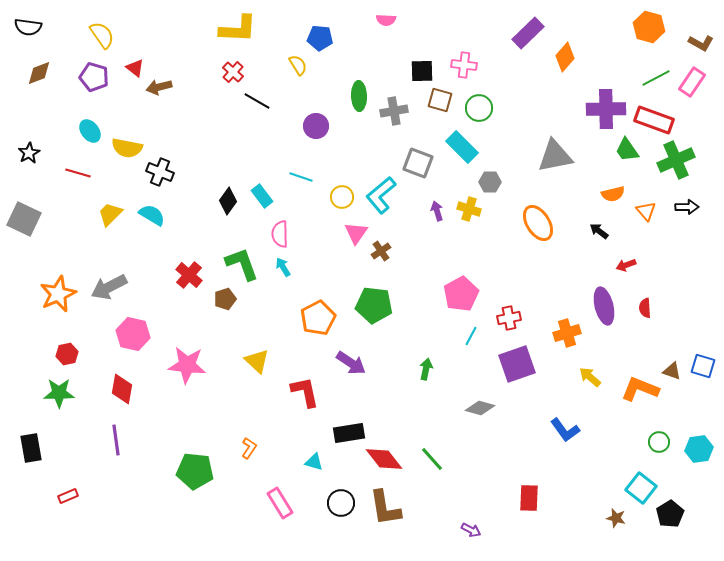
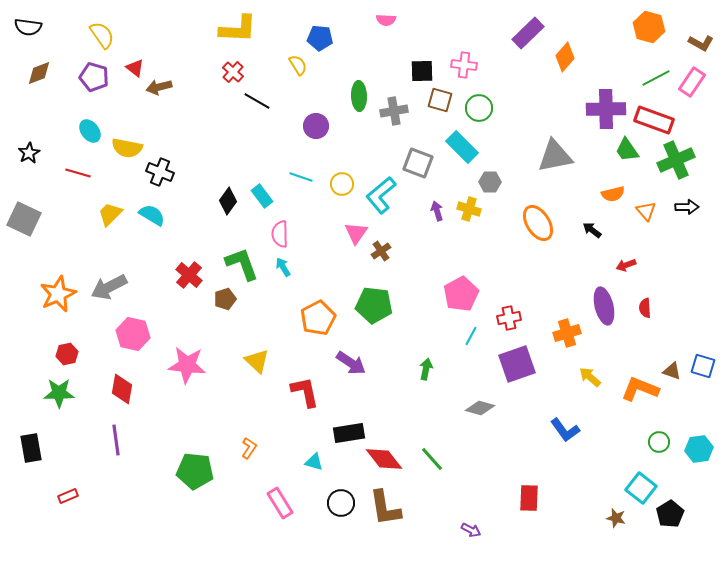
yellow circle at (342, 197): moved 13 px up
black arrow at (599, 231): moved 7 px left, 1 px up
